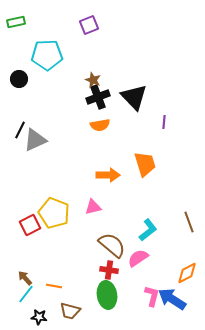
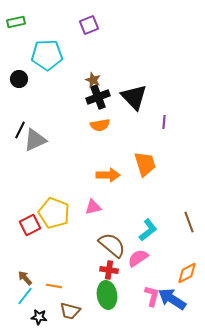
cyan line: moved 1 px left, 2 px down
